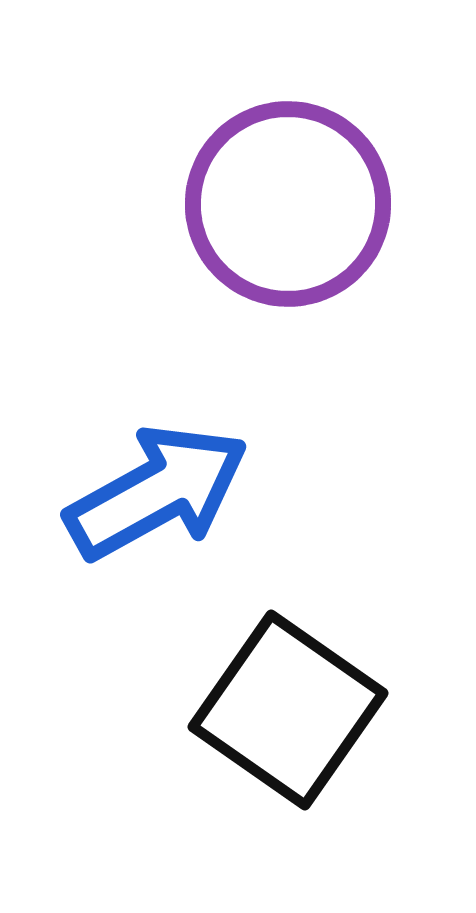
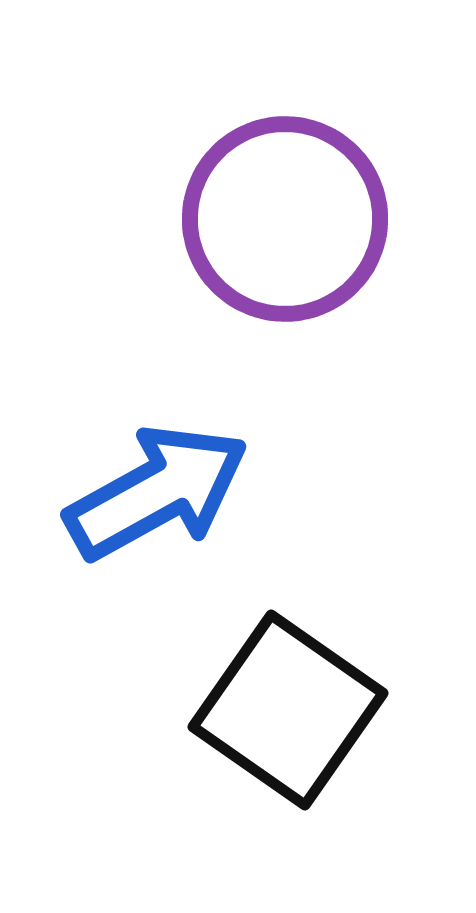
purple circle: moved 3 px left, 15 px down
